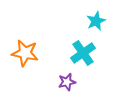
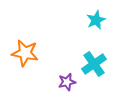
cyan star: moved 1 px up
cyan cross: moved 11 px right, 11 px down
